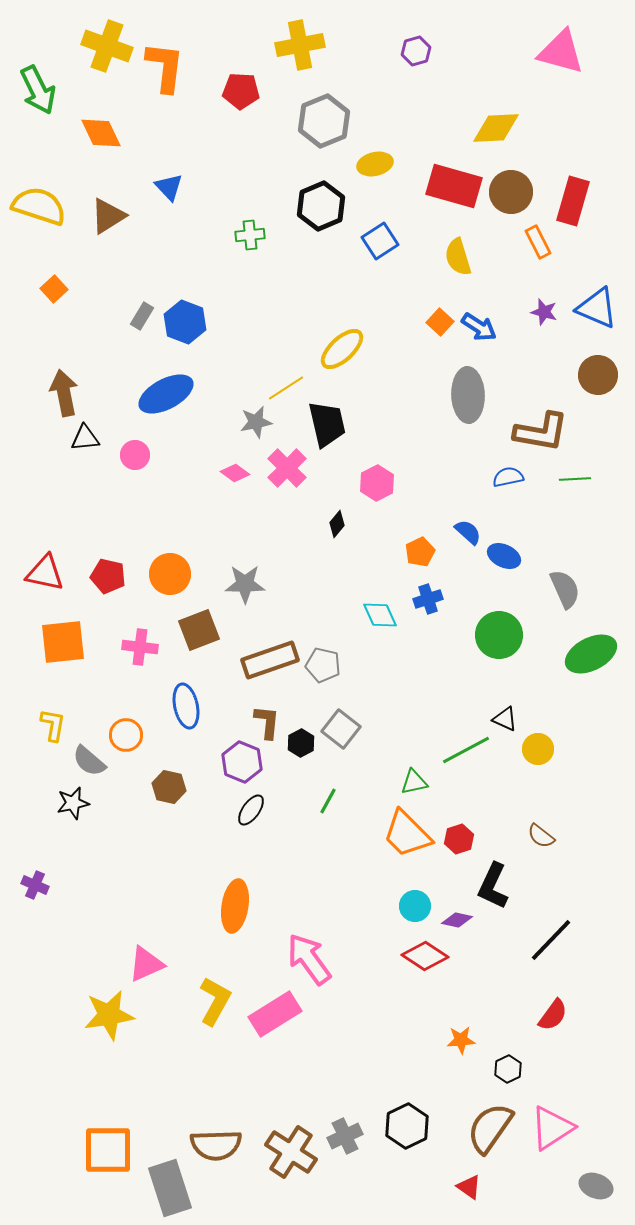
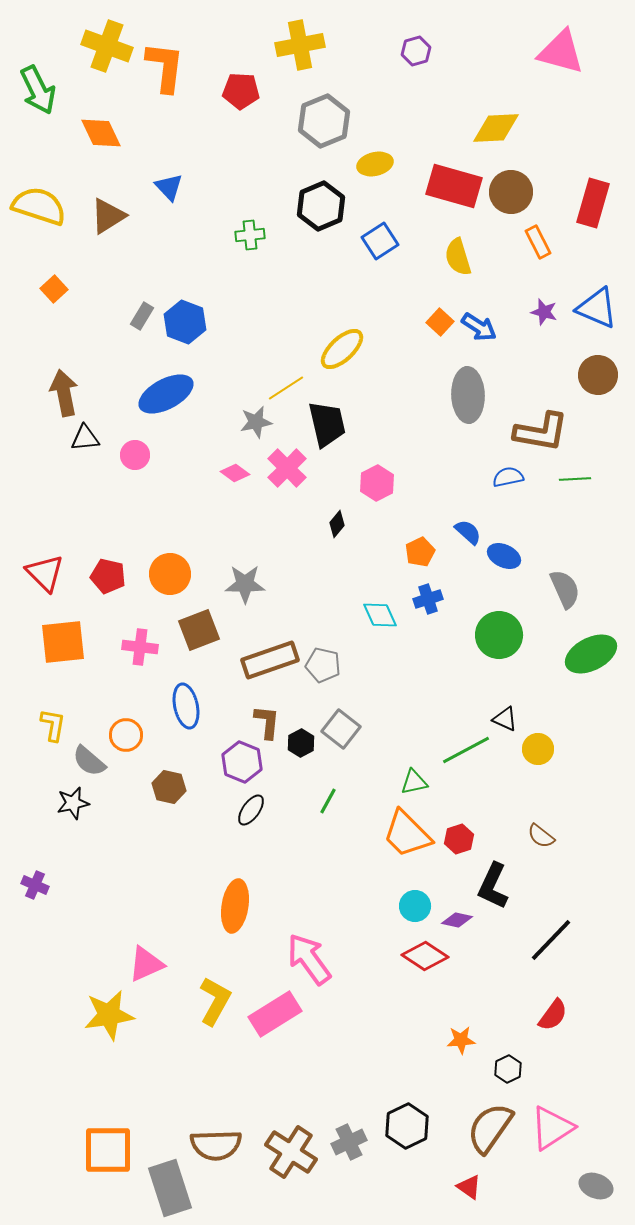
red rectangle at (573, 201): moved 20 px right, 2 px down
red triangle at (45, 573): rotated 33 degrees clockwise
gray cross at (345, 1136): moved 4 px right, 6 px down
